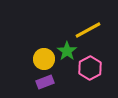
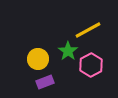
green star: moved 1 px right
yellow circle: moved 6 px left
pink hexagon: moved 1 px right, 3 px up
